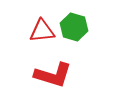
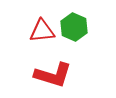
green hexagon: rotated 8 degrees clockwise
